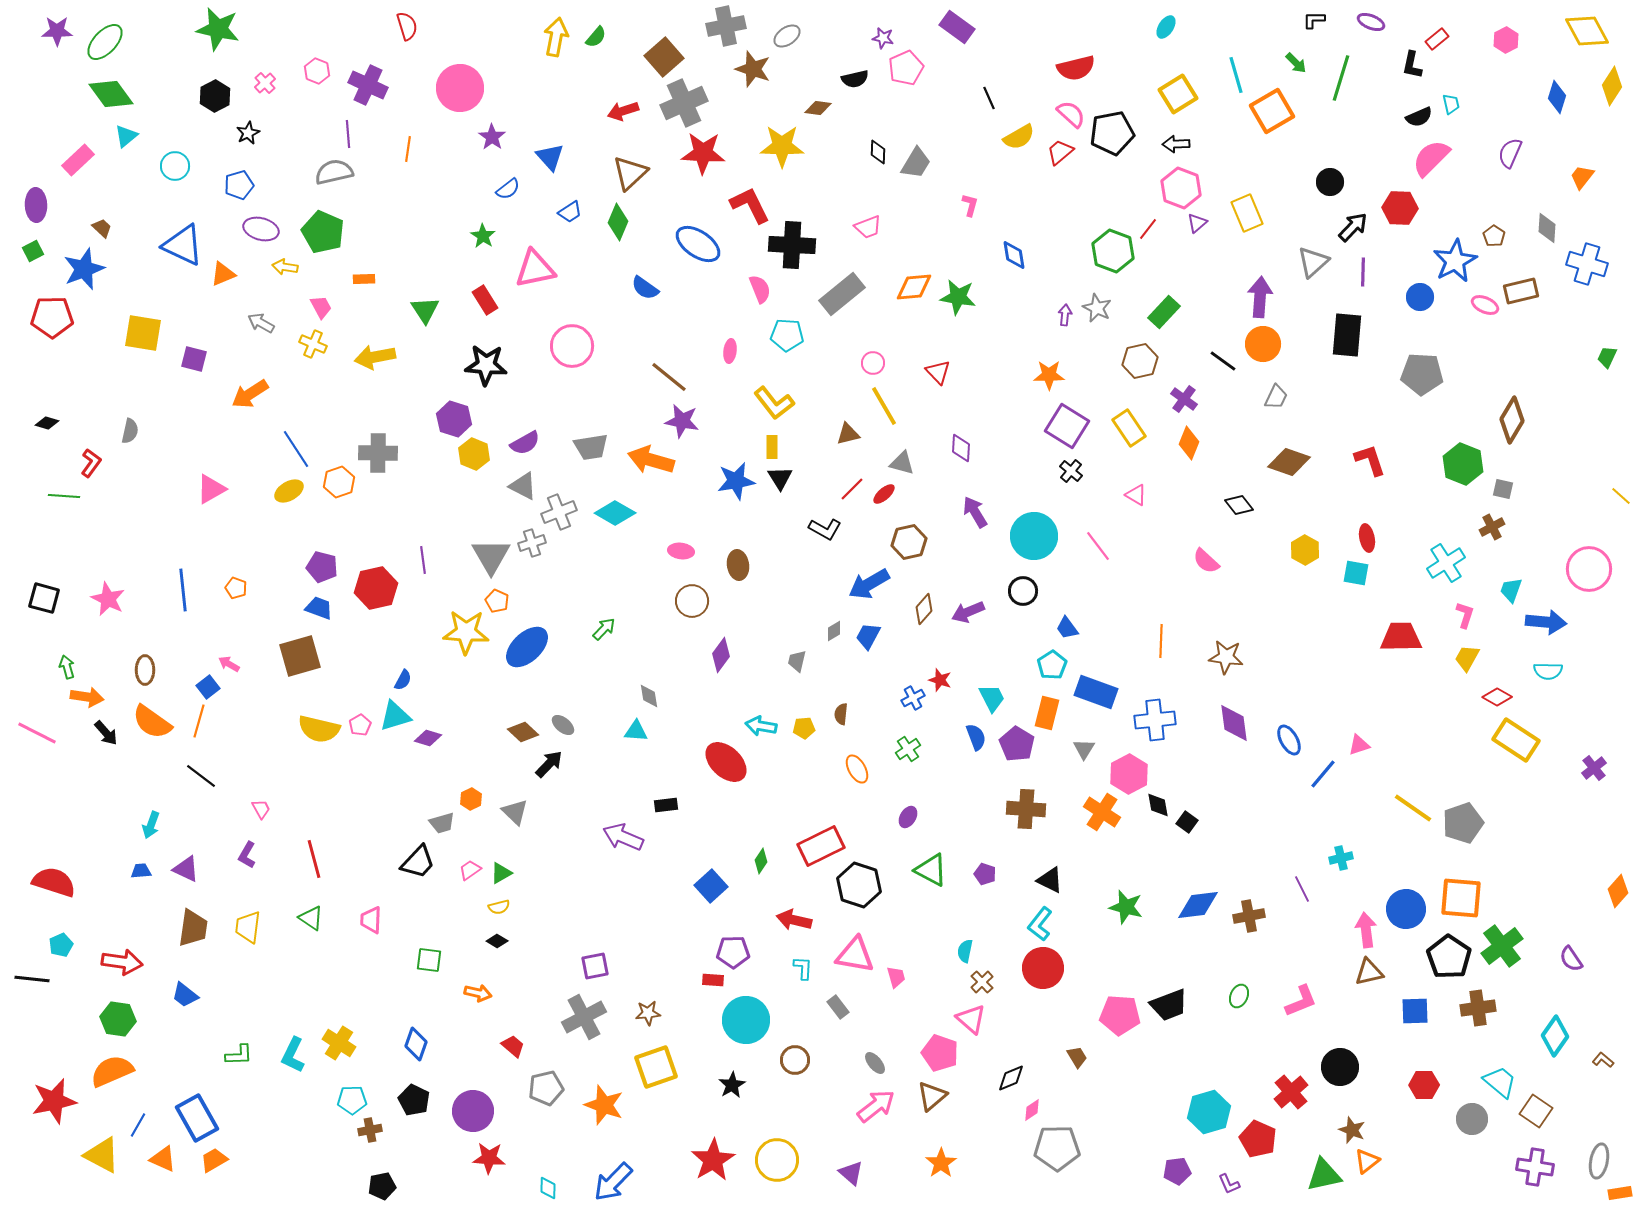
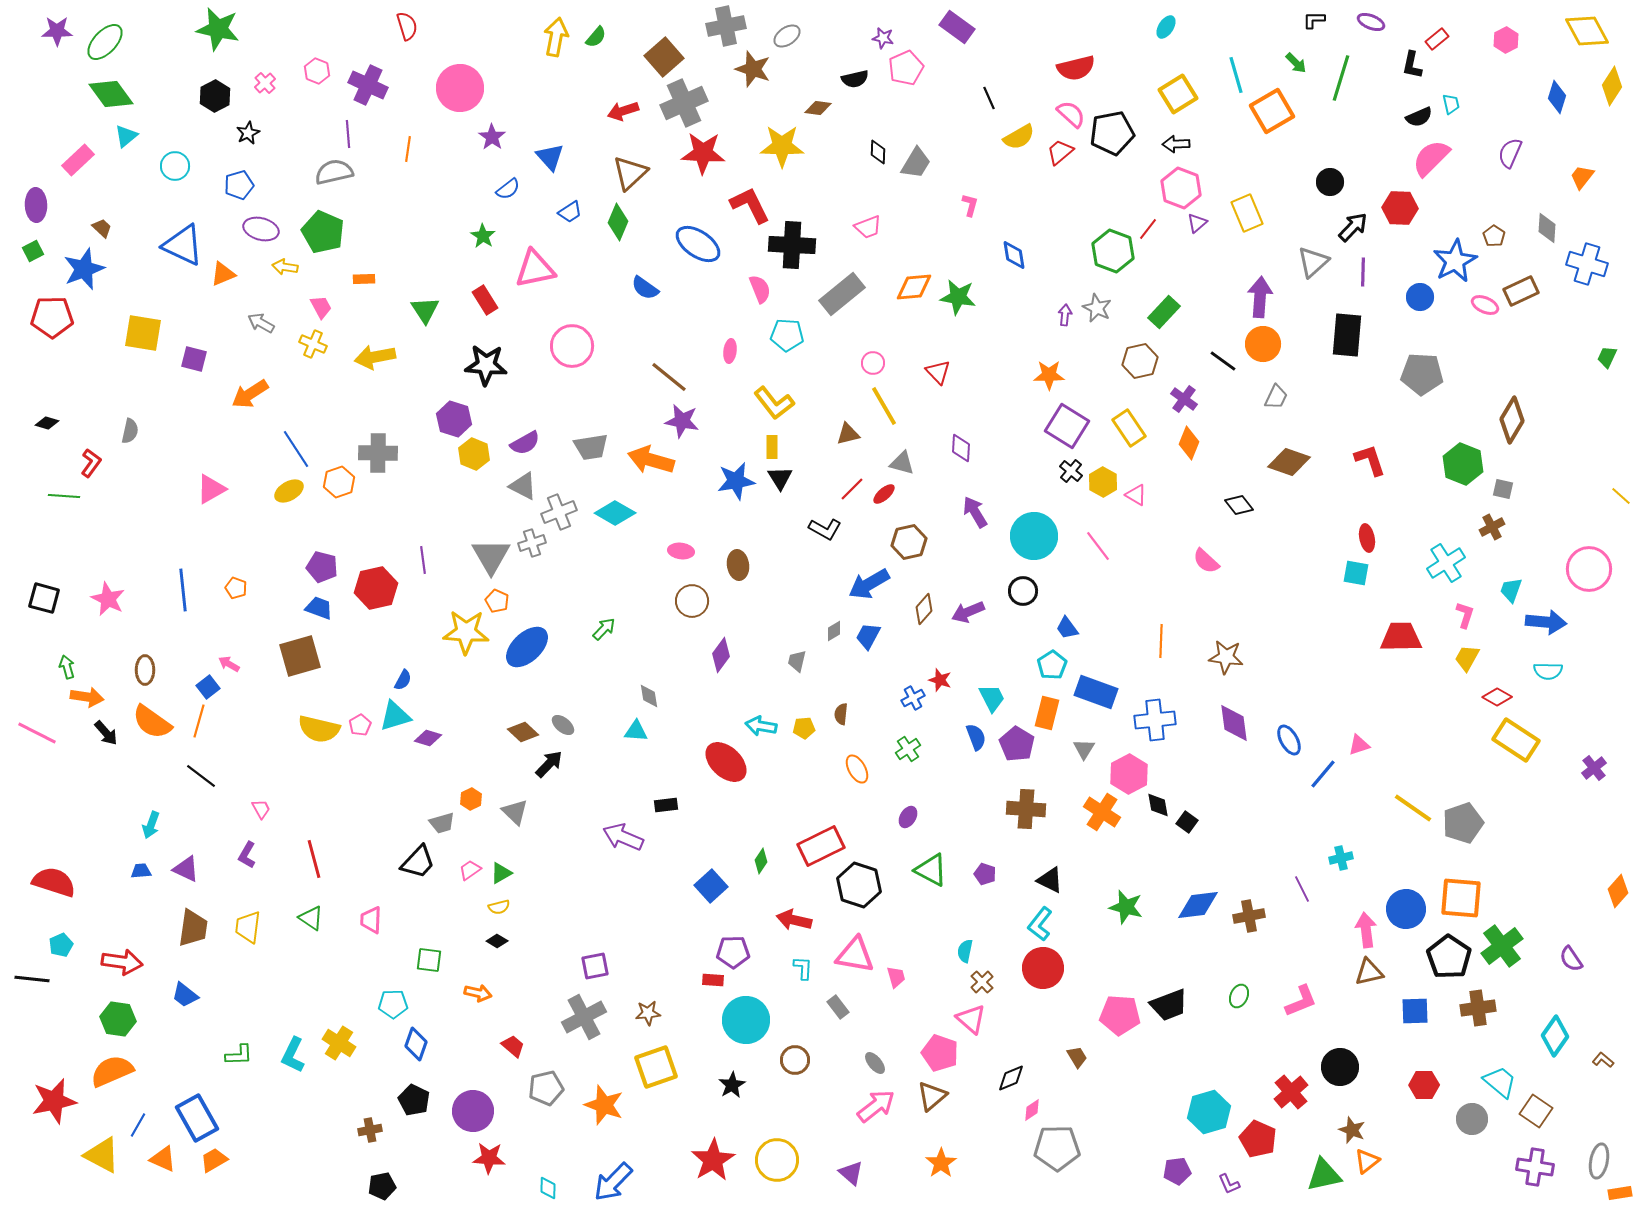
brown rectangle at (1521, 291): rotated 12 degrees counterclockwise
yellow hexagon at (1305, 550): moved 202 px left, 68 px up
cyan pentagon at (352, 1100): moved 41 px right, 96 px up
